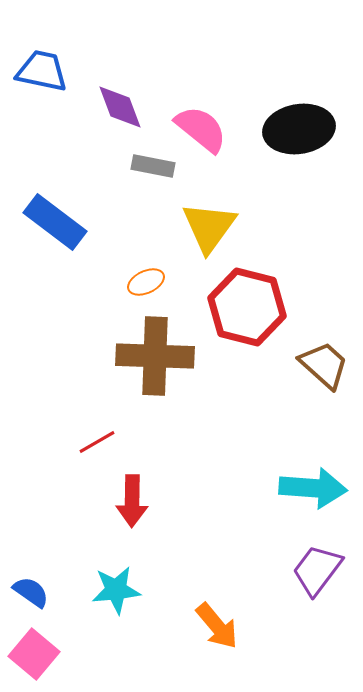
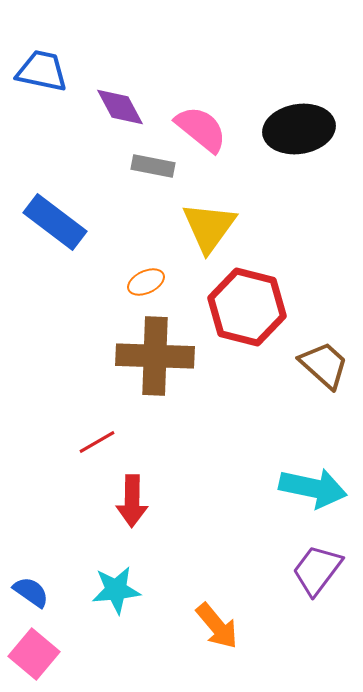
purple diamond: rotated 8 degrees counterclockwise
cyan arrow: rotated 8 degrees clockwise
